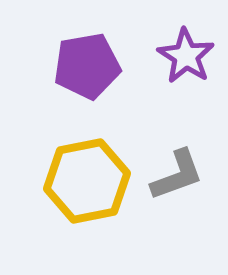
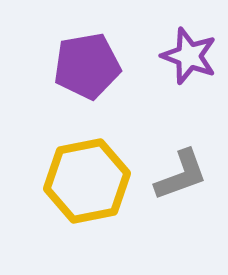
purple star: moved 3 px right; rotated 12 degrees counterclockwise
gray L-shape: moved 4 px right
